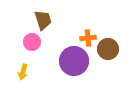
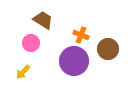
brown trapezoid: rotated 40 degrees counterclockwise
orange cross: moved 7 px left, 3 px up; rotated 28 degrees clockwise
pink circle: moved 1 px left, 1 px down
yellow arrow: rotated 28 degrees clockwise
